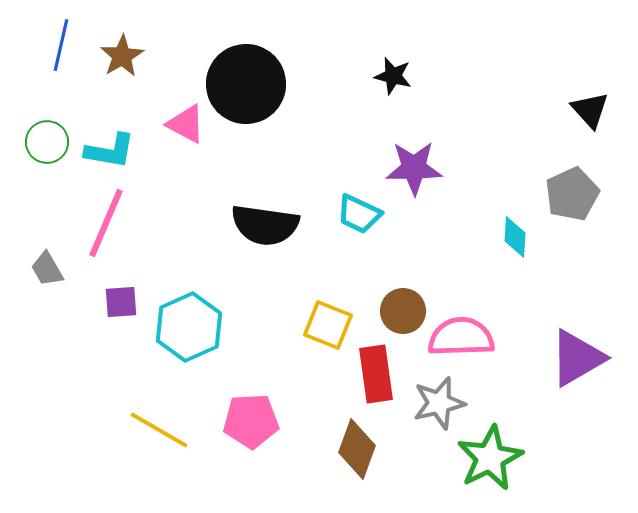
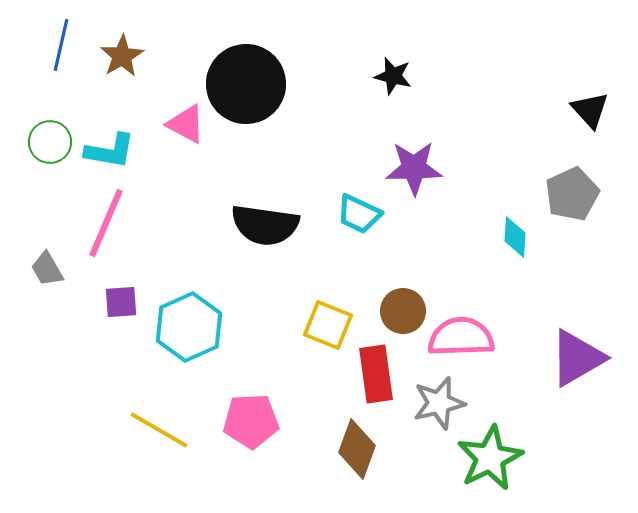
green circle: moved 3 px right
